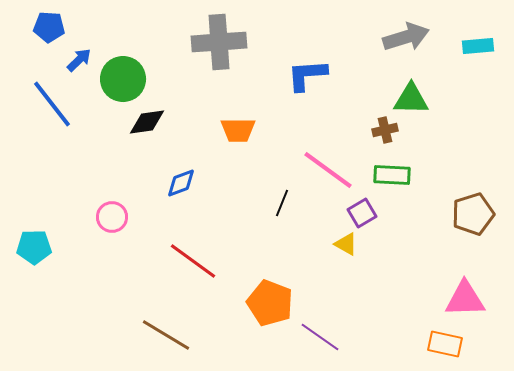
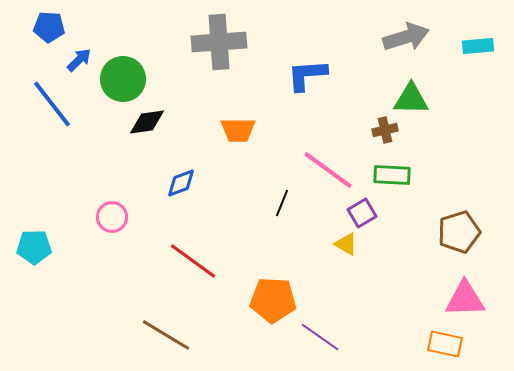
brown pentagon: moved 14 px left, 18 px down
orange pentagon: moved 3 px right, 3 px up; rotated 18 degrees counterclockwise
